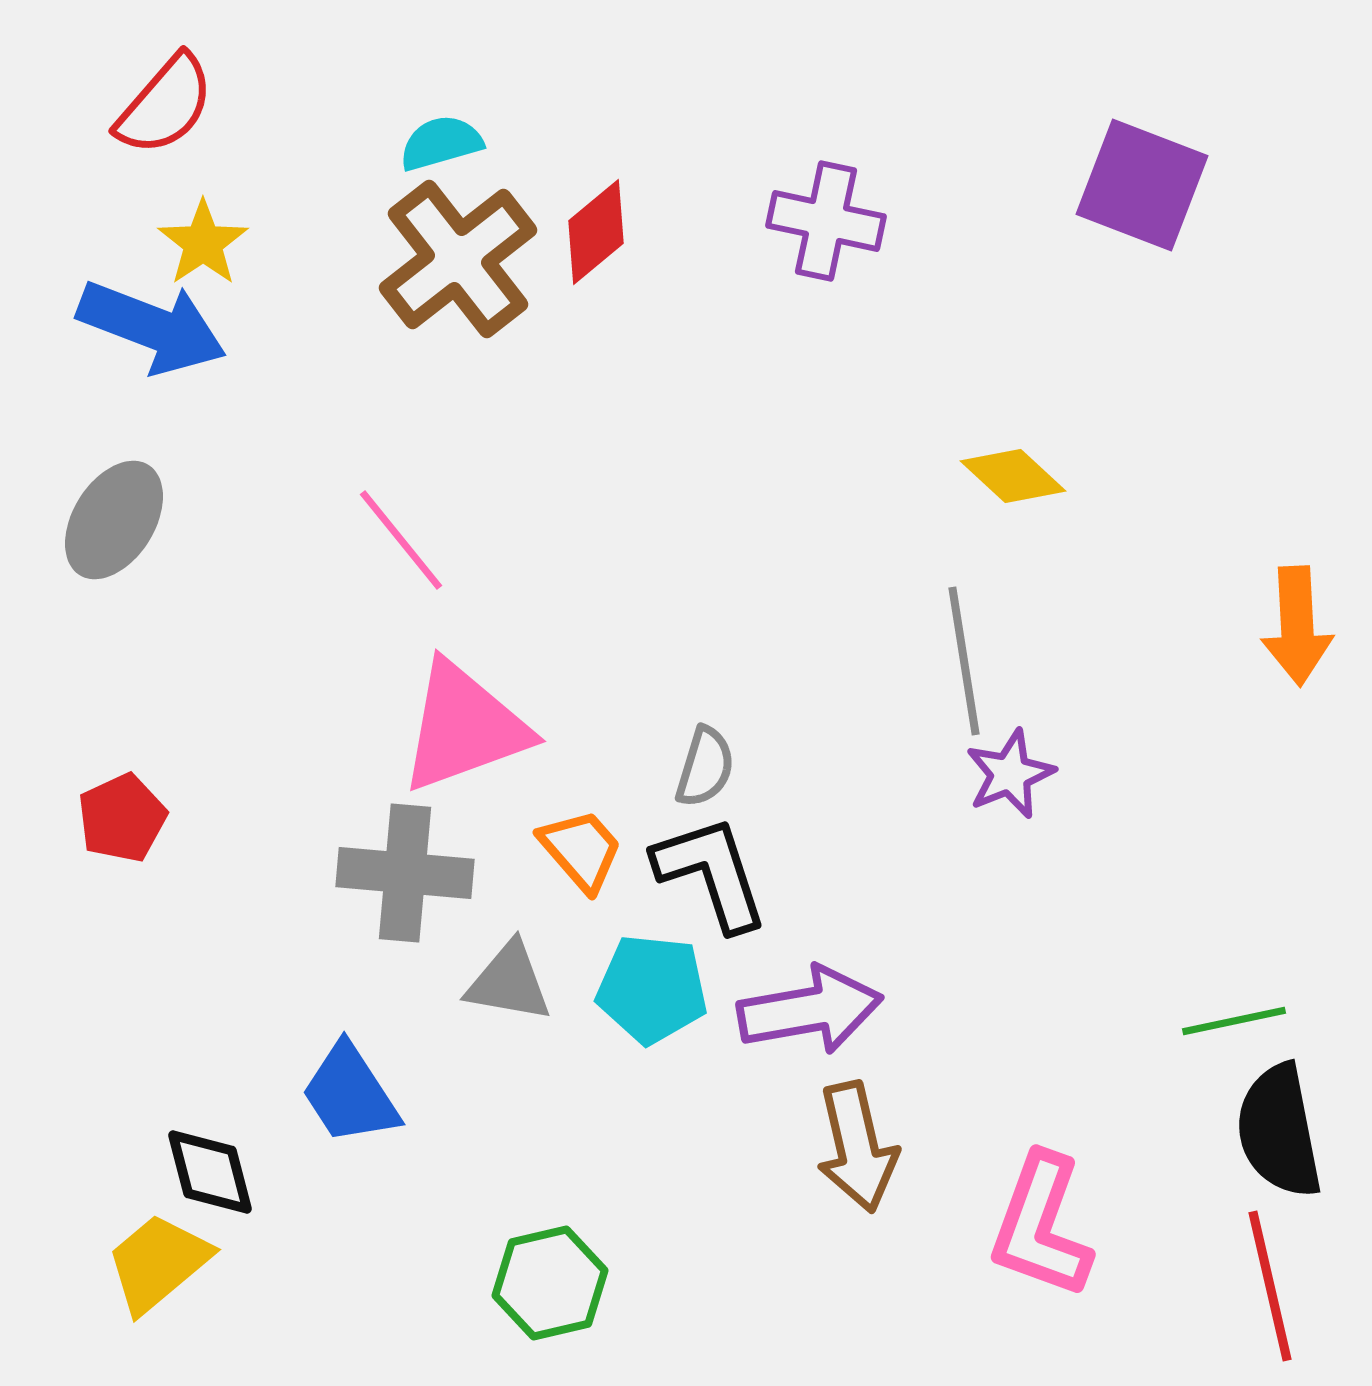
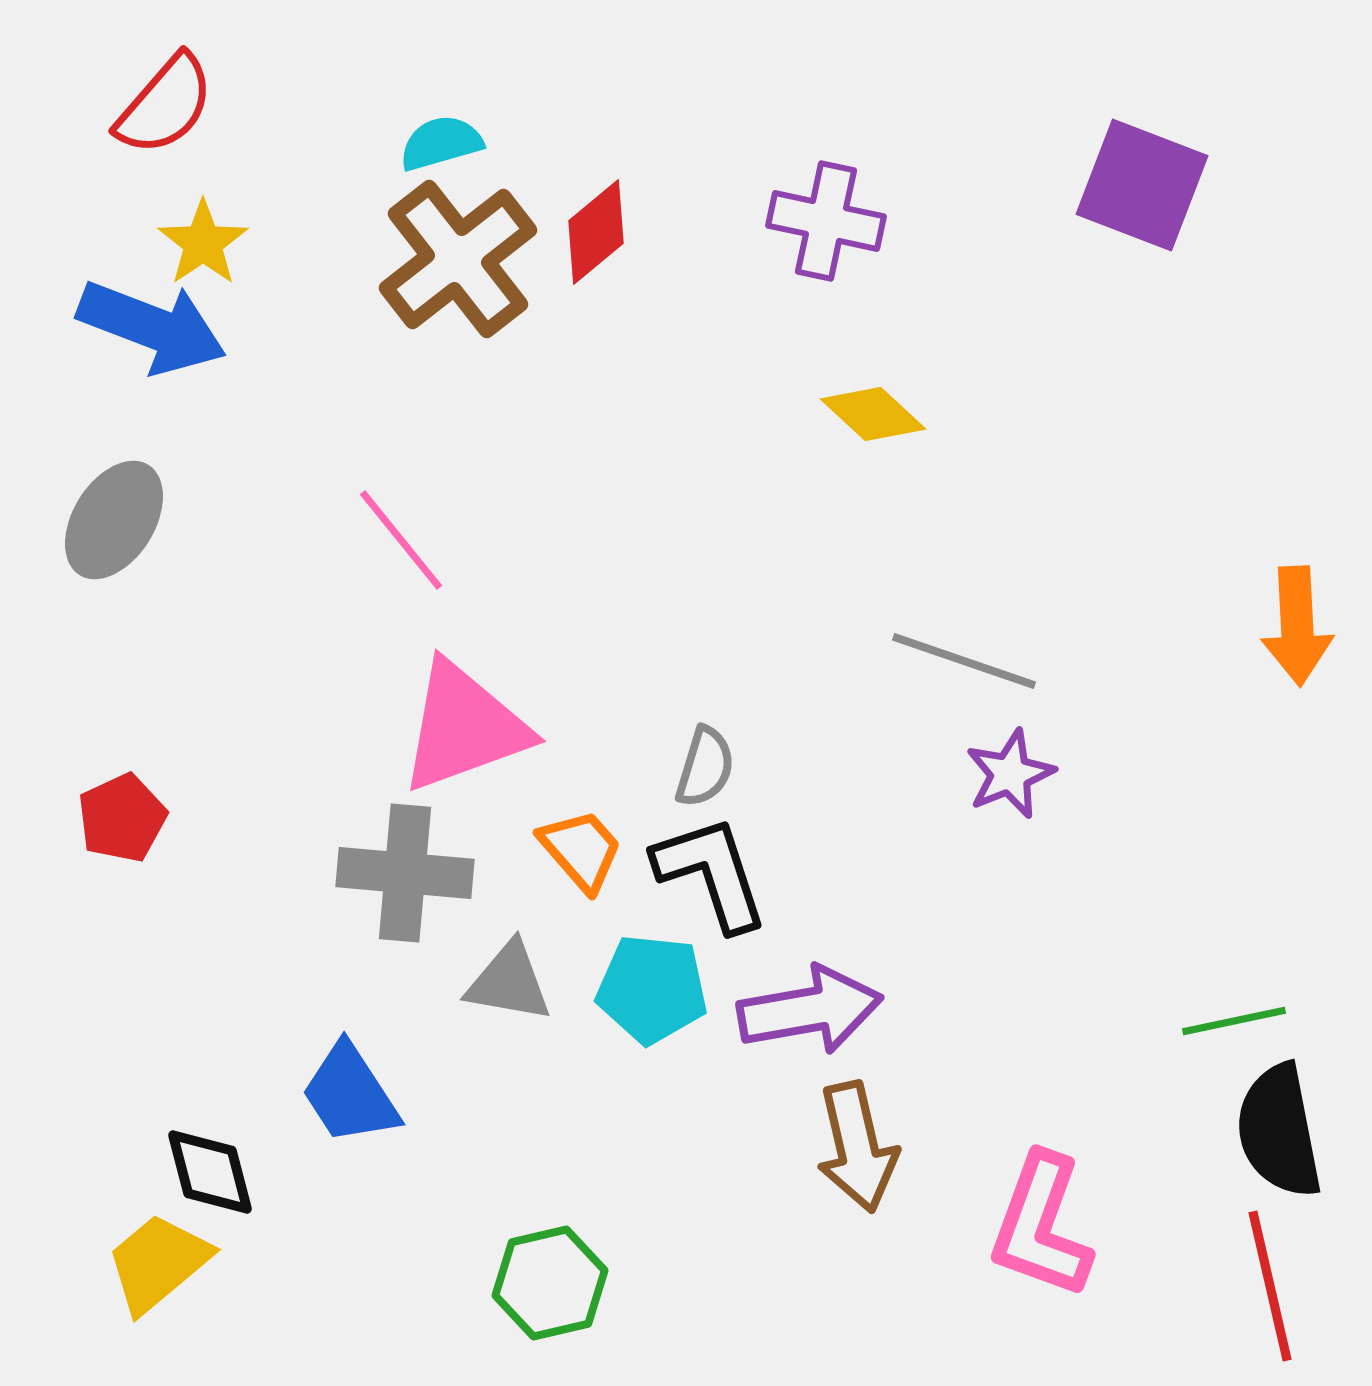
yellow diamond: moved 140 px left, 62 px up
gray line: rotated 62 degrees counterclockwise
